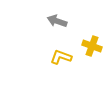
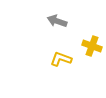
yellow L-shape: moved 2 px down
